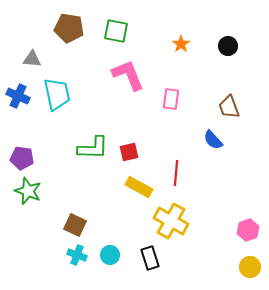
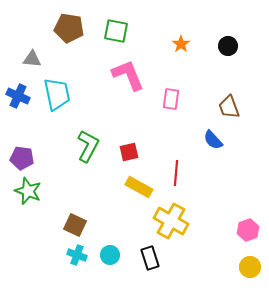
green L-shape: moved 5 px left, 2 px up; rotated 64 degrees counterclockwise
